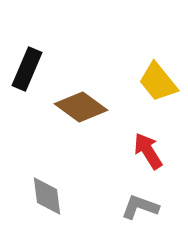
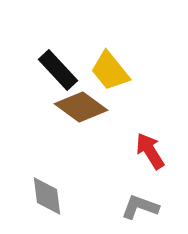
black rectangle: moved 31 px right, 1 px down; rotated 66 degrees counterclockwise
yellow trapezoid: moved 48 px left, 11 px up
red arrow: moved 2 px right
